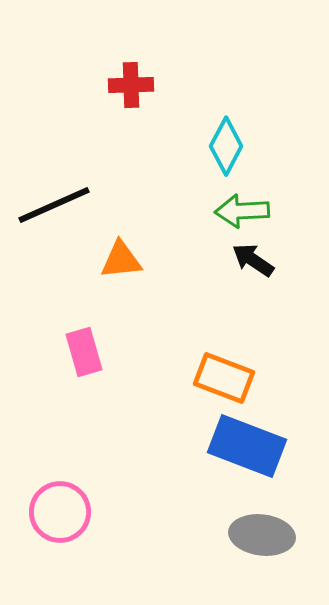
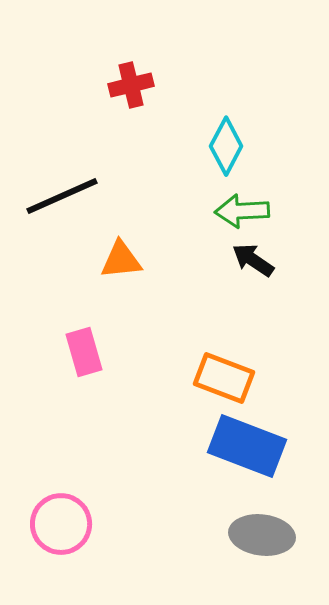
red cross: rotated 12 degrees counterclockwise
black line: moved 8 px right, 9 px up
pink circle: moved 1 px right, 12 px down
